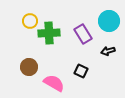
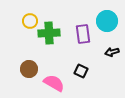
cyan circle: moved 2 px left
purple rectangle: rotated 24 degrees clockwise
black arrow: moved 4 px right, 1 px down
brown circle: moved 2 px down
